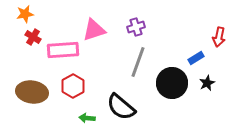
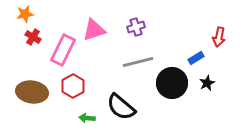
pink rectangle: rotated 60 degrees counterclockwise
gray line: rotated 56 degrees clockwise
